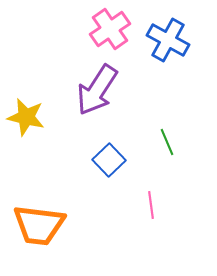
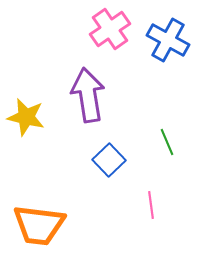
purple arrow: moved 9 px left, 5 px down; rotated 138 degrees clockwise
